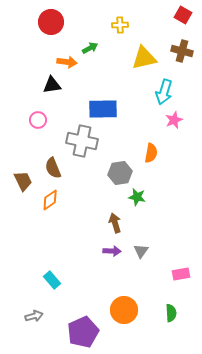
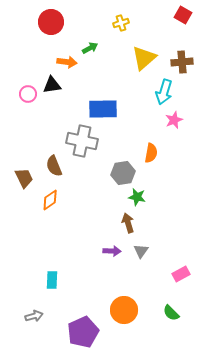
yellow cross: moved 1 px right, 2 px up; rotated 14 degrees counterclockwise
brown cross: moved 11 px down; rotated 20 degrees counterclockwise
yellow triangle: rotated 28 degrees counterclockwise
pink circle: moved 10 px left, 26 px up
brown semicircle: moved 1 px right, 2 px up
gray hexagon: moved 3 px right
brown trapezoid: moved 1 px right, 3 px up
brown arrow: moved 13 px right
pink rectangle: rotated 18 degrees counterclockwise
cyan rectangle: rotated 42 degrees clockwise
green semicircle: rotated 138 degrees clockwise
